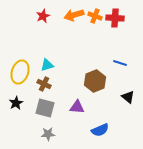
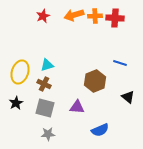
orange cross: rotated 24 degrees counterclockwise
